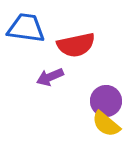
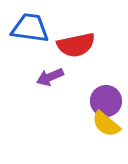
blue trapezoid: moved 4 px right
